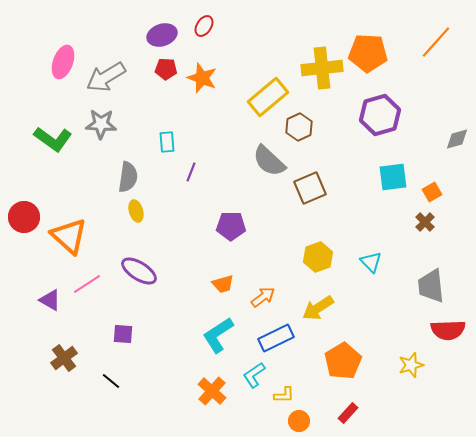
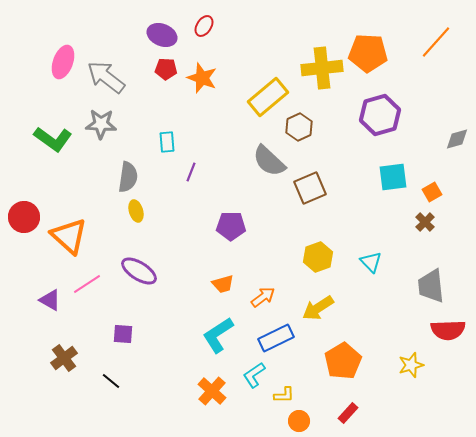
purple ellipse at (162, 35): rotated 40 degrees clockwise
gray arrow at (106, 77): rotated 69 degrees clockwise
